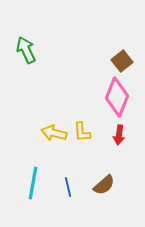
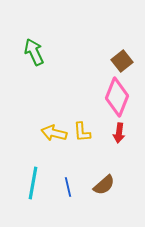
green arrow: moved 8 px right, 2 px down
red arrow: moved 2 px up
